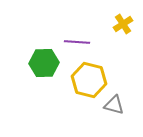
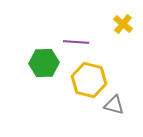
yellow cross: rotated 18 degrees counterclockwise
purple line: moved 1 px left
